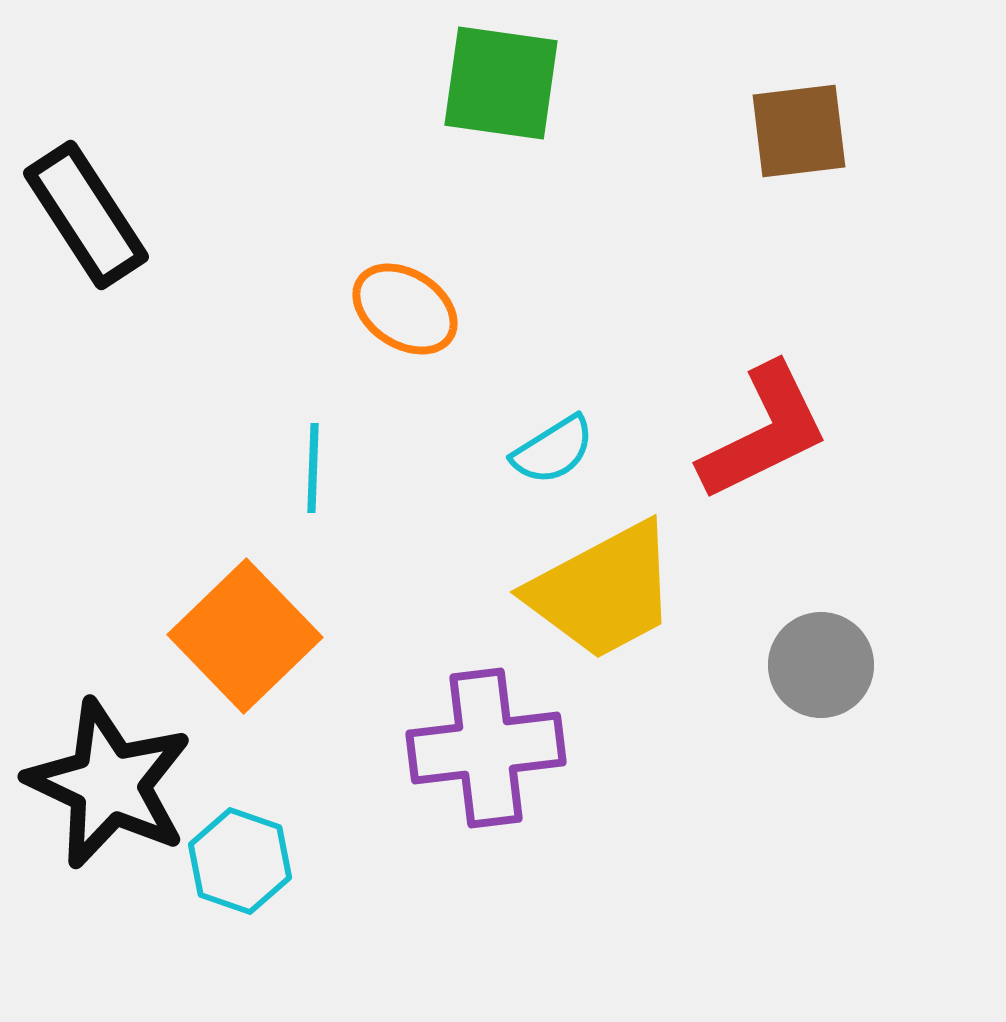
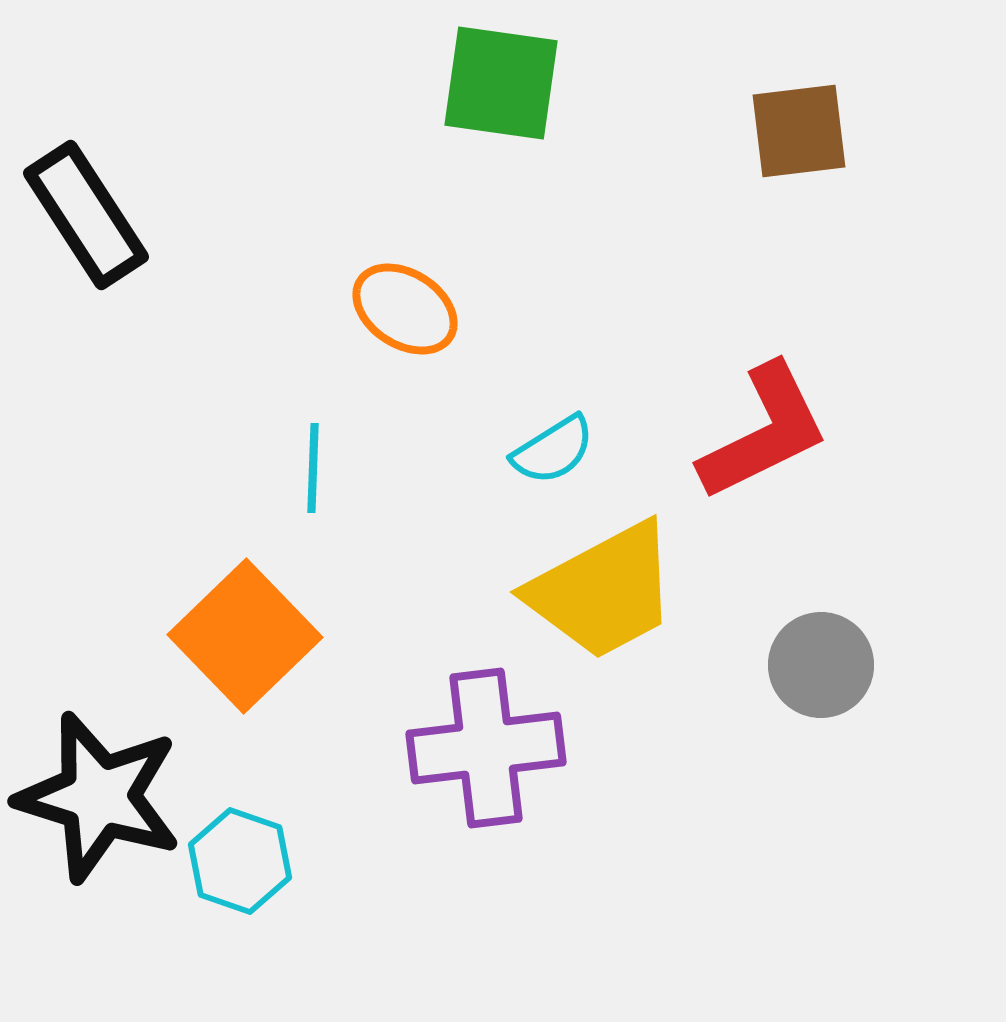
black star: moved 10 px left, 13 px down; rotated 8 degrees counterclockwise
